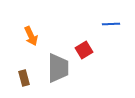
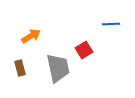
orange arrow: rotated 96 degrees counterclockwise
gray trapezoid: rotated 12 degrees counterclockwise
brown rectangle: moved 4 px left, 10 px up
